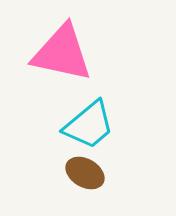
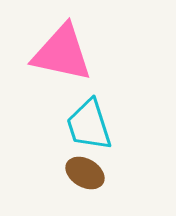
cyan trapezoid: rotated 112 degrees clockwise
